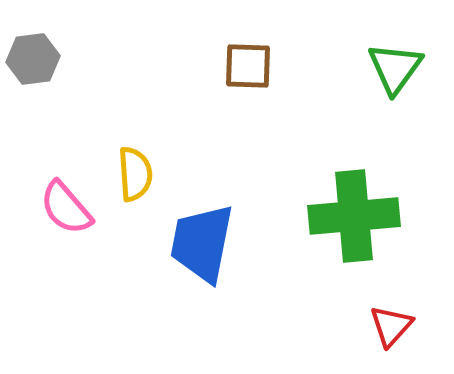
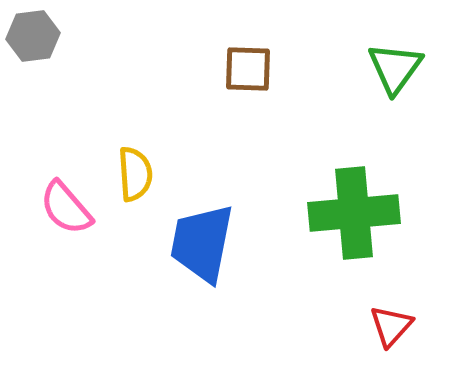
gray hexagon: moved 23 px up
brown square: moved 3 px down
green cross: moved 3 px up
